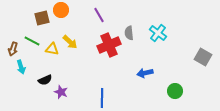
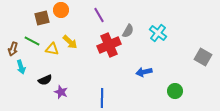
gray semicircle: moved 1 px left, 2 px up; rotated 144 degrees counterclockwise
blue arrow: moved 1 px left, 1 px up
